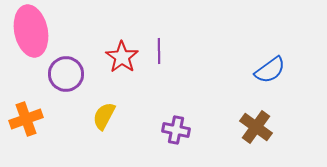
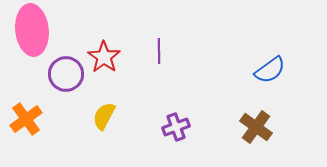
pink ellipse: moved 1 px right, 1 px up; rotated 6 degrees clockwise
red star: moved 18 px left
orange cross: rotated 16 degrees counterclockwise
purple cross: moved 3 px up; rotated 32 degrees counterclockwise
